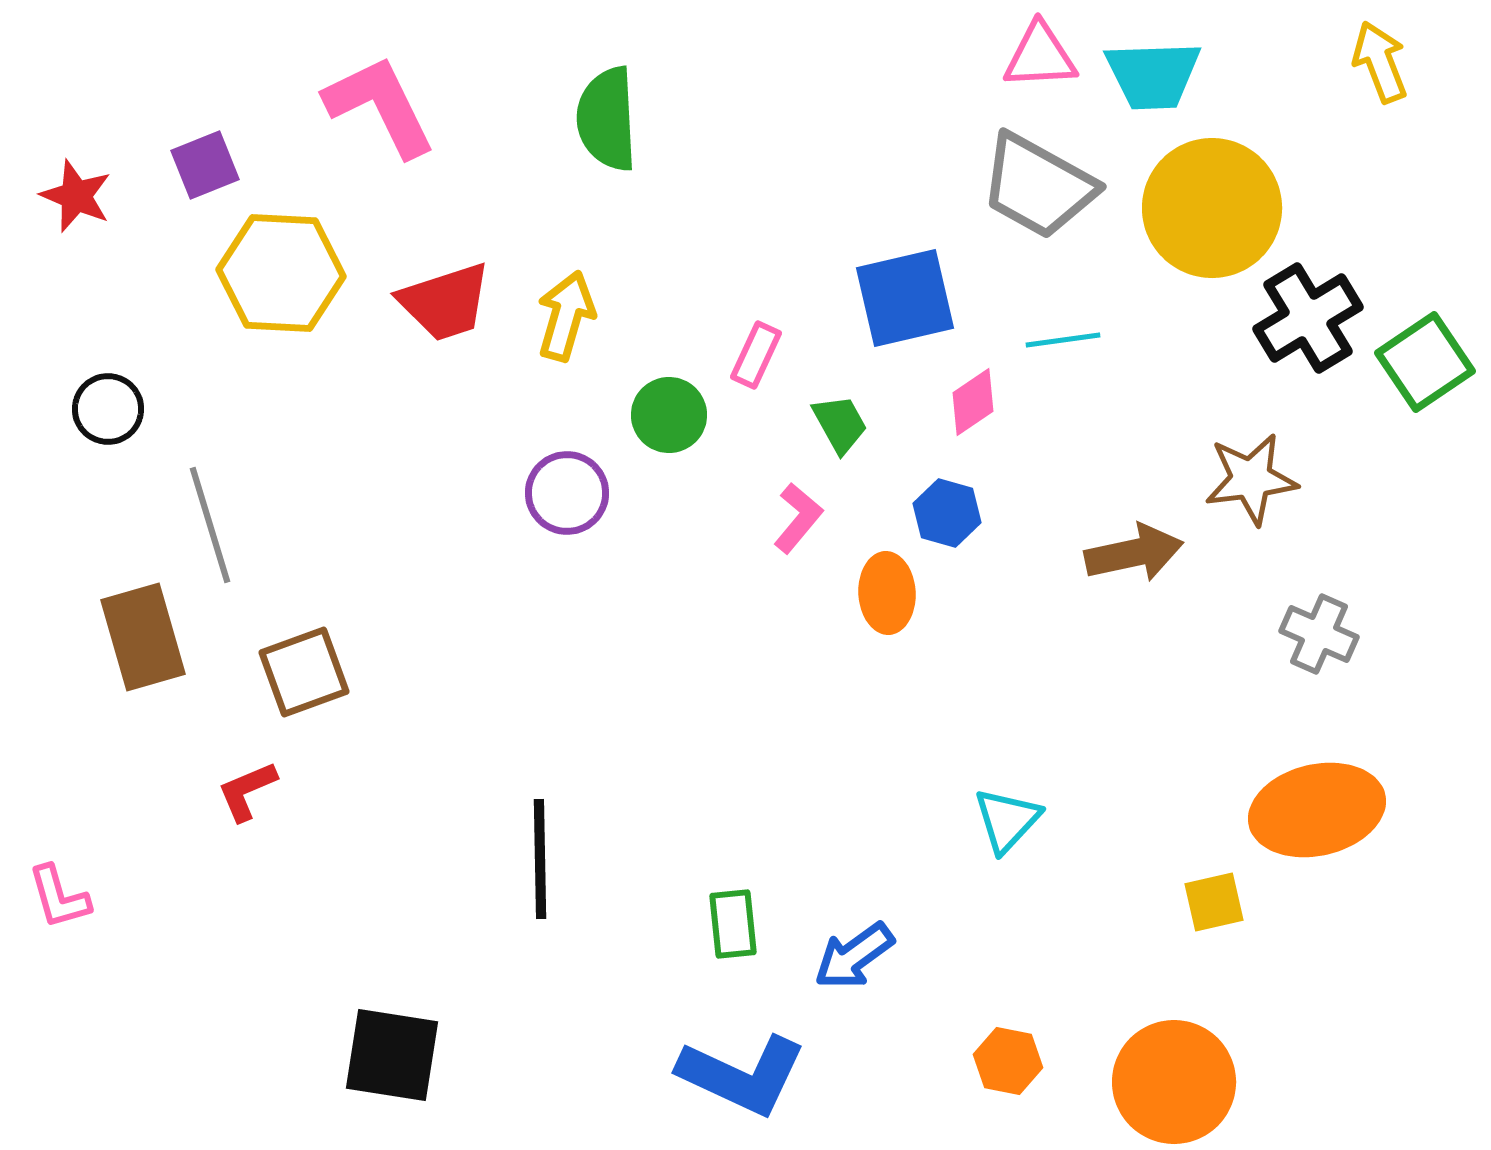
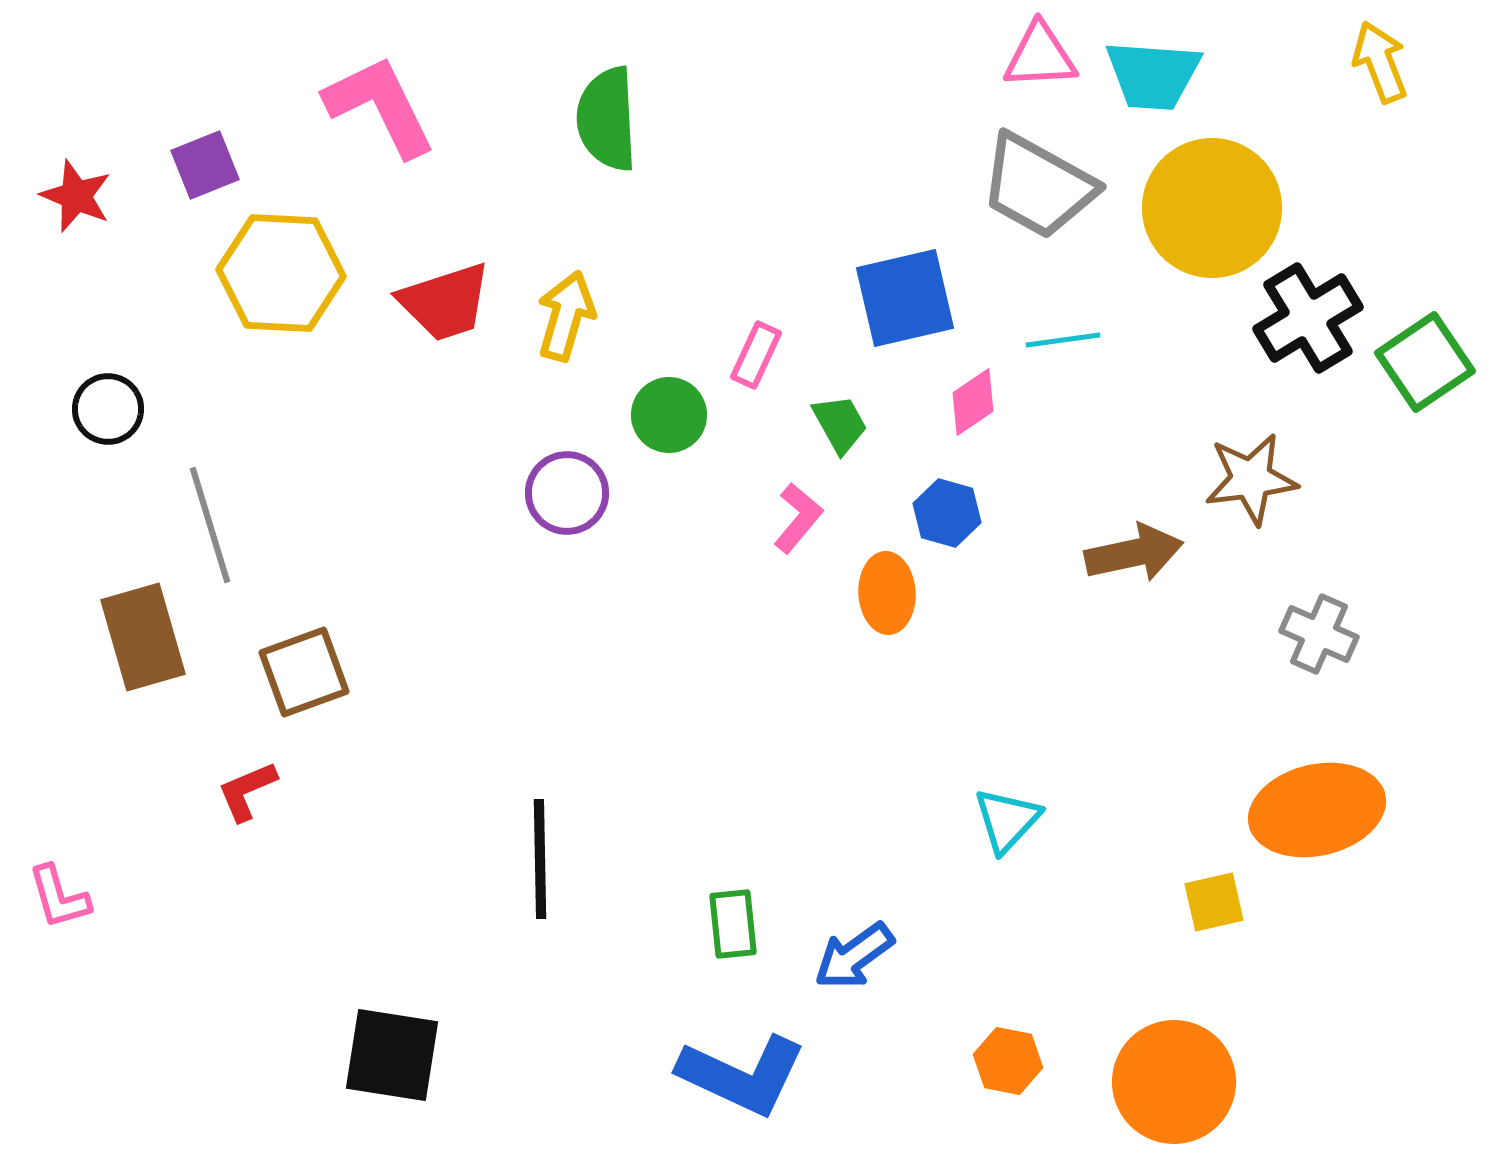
cyan trapezoid at (1153, 75): rotated 6 degrees clockwise
